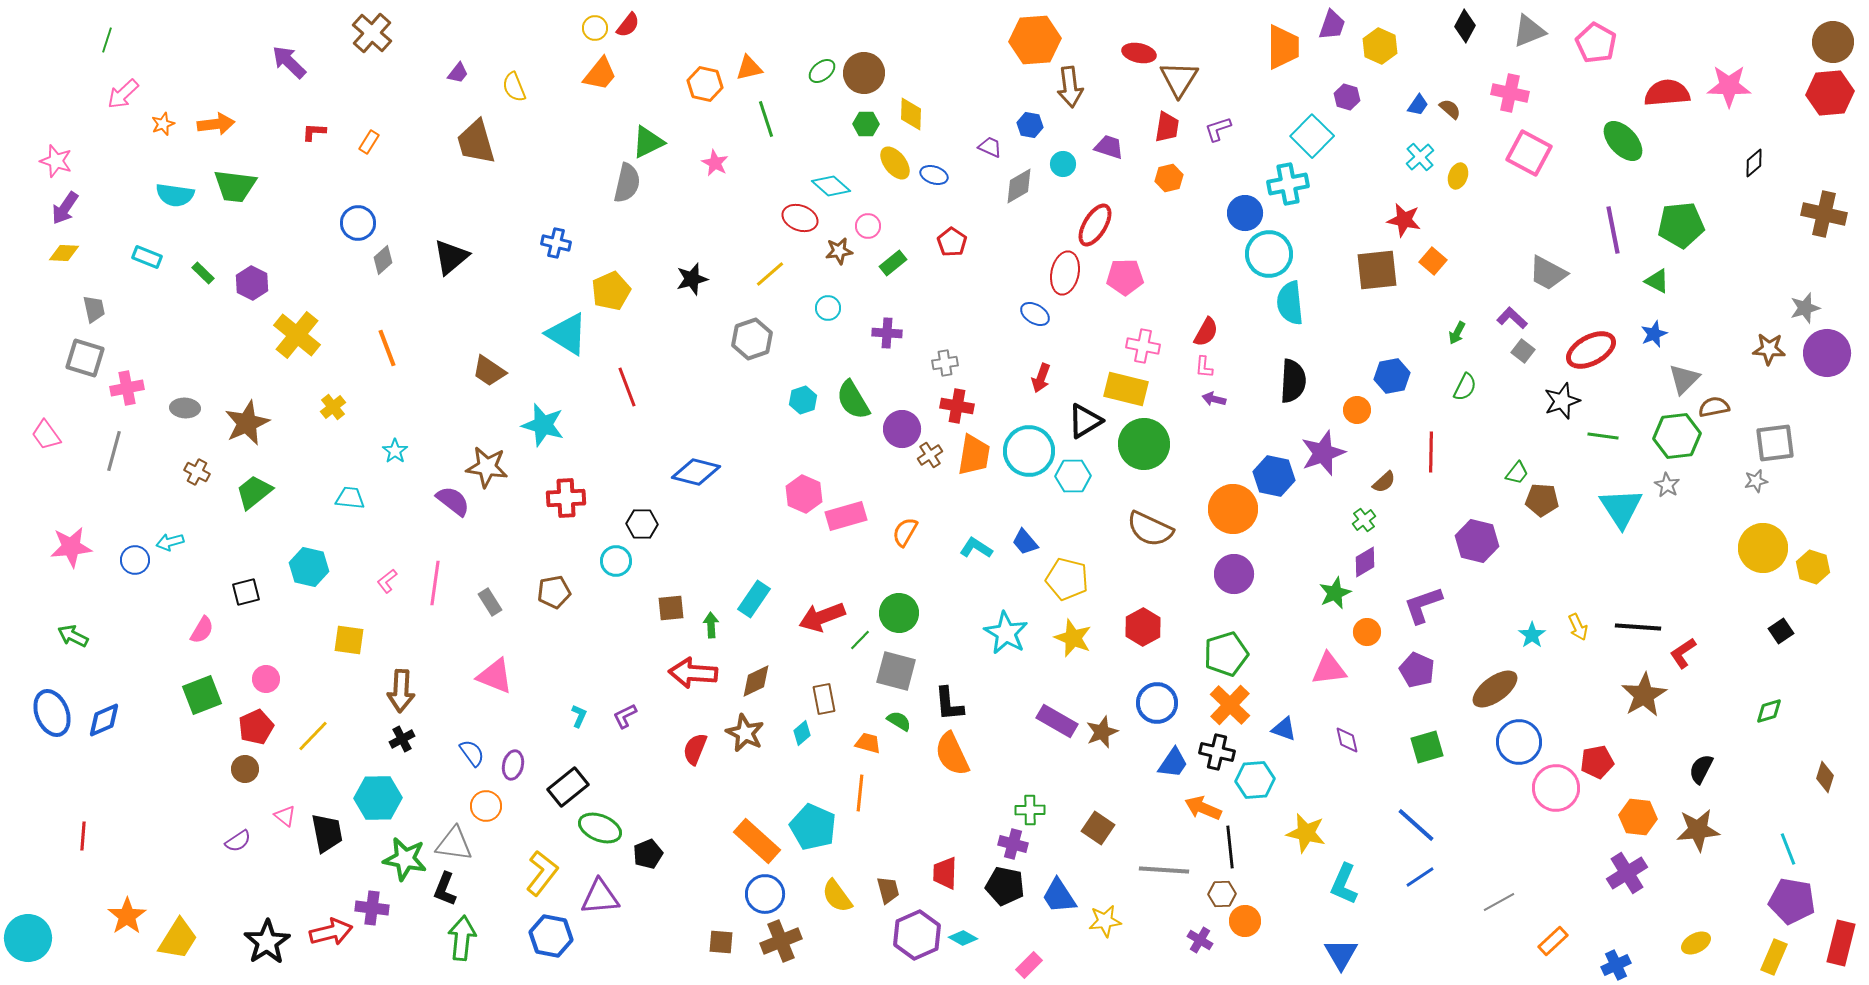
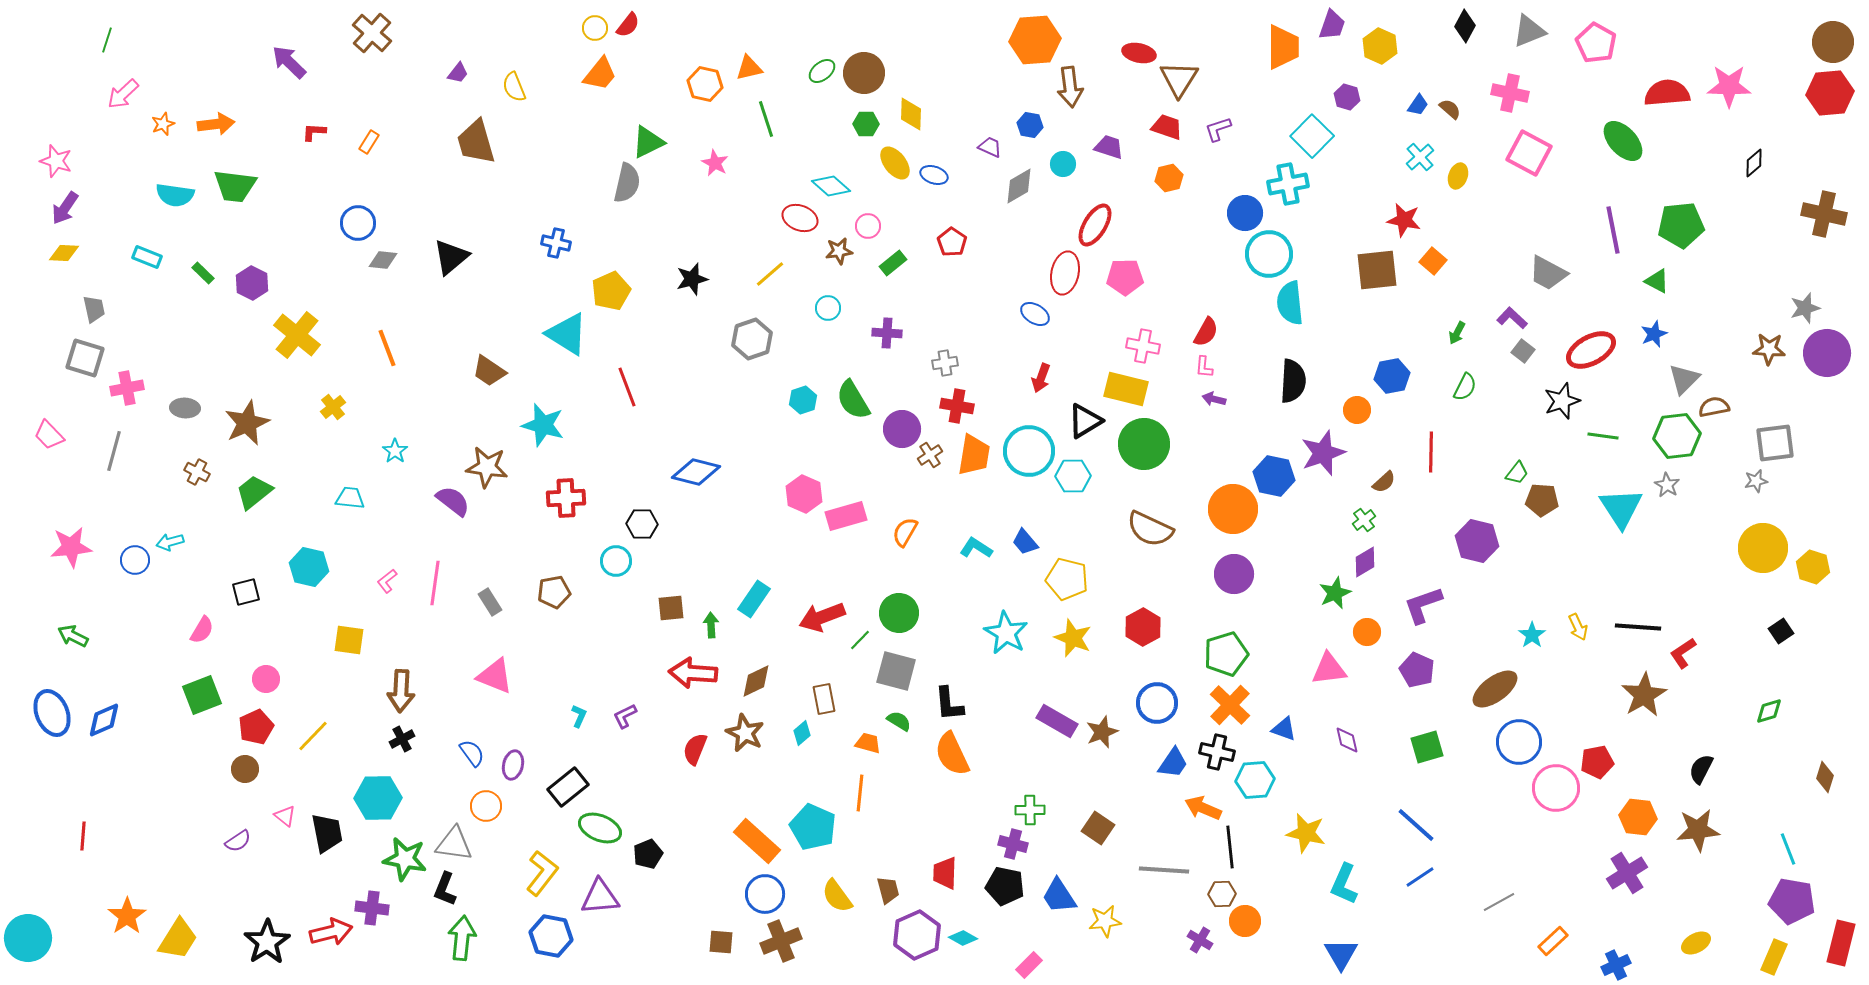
red trapezoid at (1167, 127): rotated 80 degrees counterclockwise
gray diamond at (383, 260): rotated 48 degrees clockwise
pink trapezoid at (46, 435): moved 3 px right; rotated 8 degrees counterclockwise
